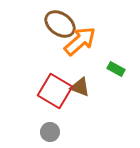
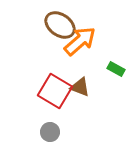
brown ellipse: moved 1 px down
